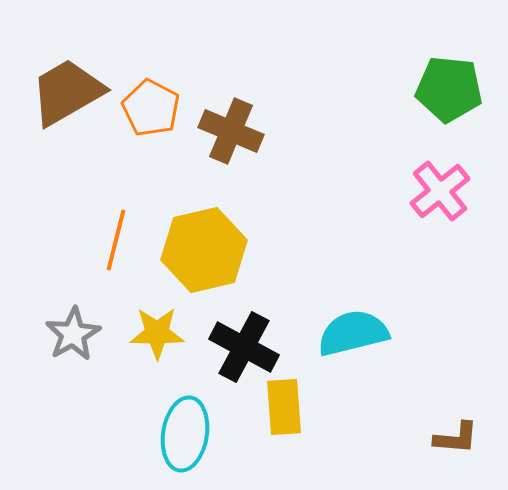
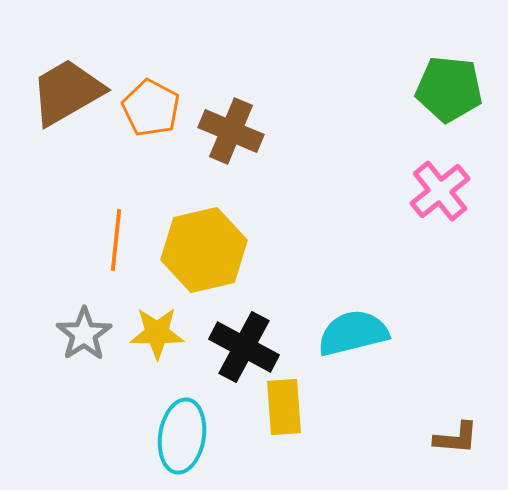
orange line: rotated 8 degrees counterclockwise
gray star: moved 11 px right; rotated 4 degrees counterclockwise
cyan ellipse: moved 3 px left, 2 px down
